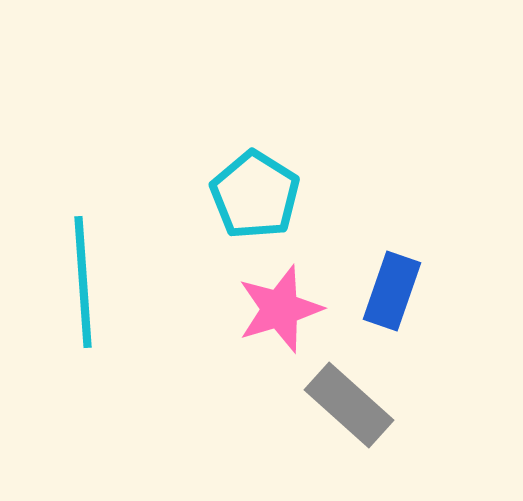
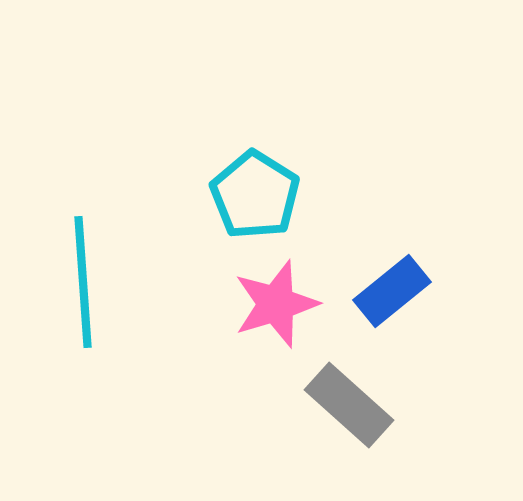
blue rectangle: rotated 32 degrees clockwise
pink star: moved 4 px left, 5 px up
